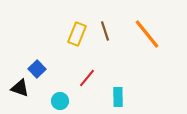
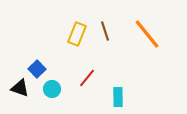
cyan circle: moved 8 px left, 12 px up
